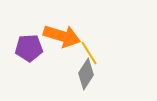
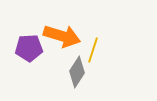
yellow line: moved 4 px right, 3 px up; rotated 50 degrees clockwise
gray diamond: moved 9 px left, 2 px up
